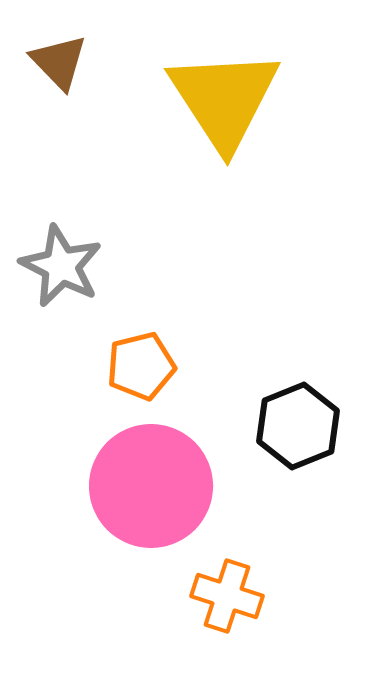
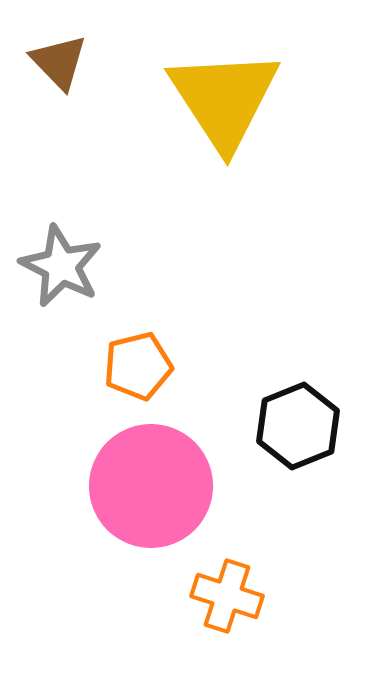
orange pentagon: moved 3 px left
